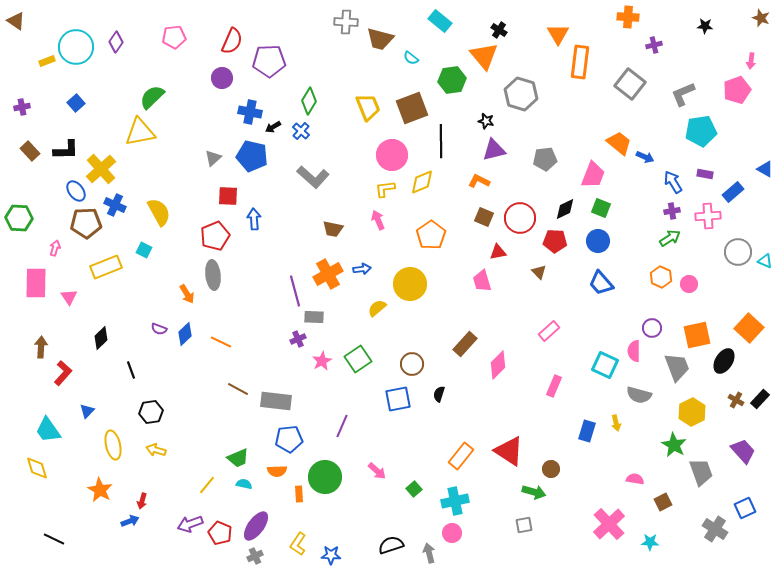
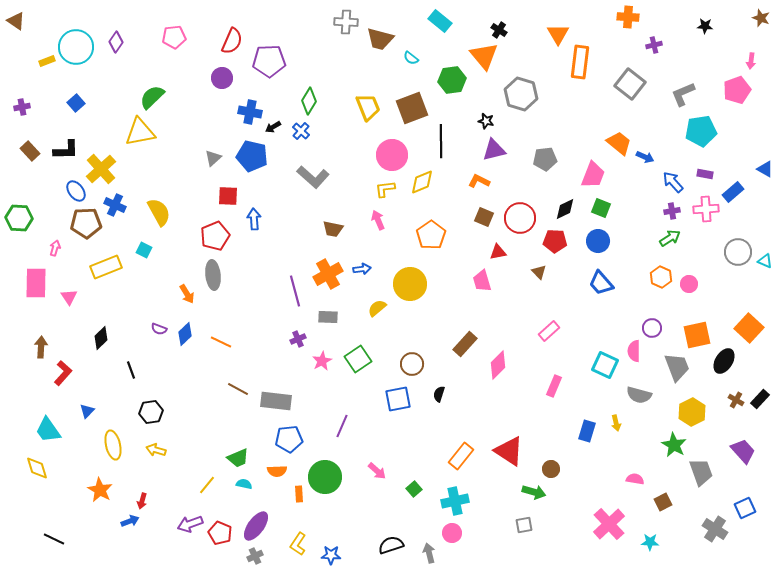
blue arrow at (673, 182): rotated 10 degrees counterclockwise
pink cross at (708, 216): moved 2 px left, 7 px up
gray rectangle at (314, 317): moved 14 px right
